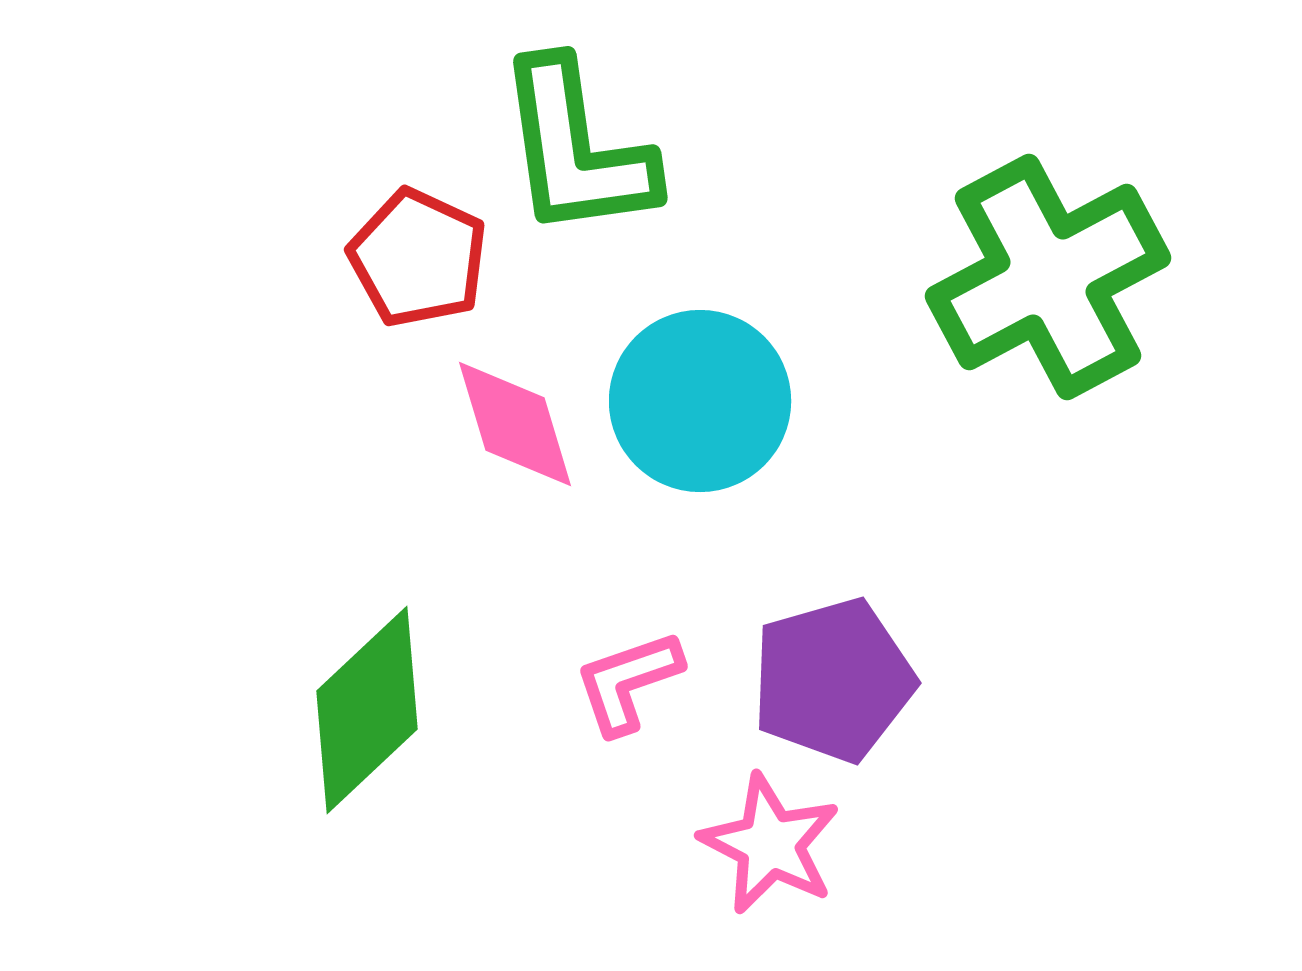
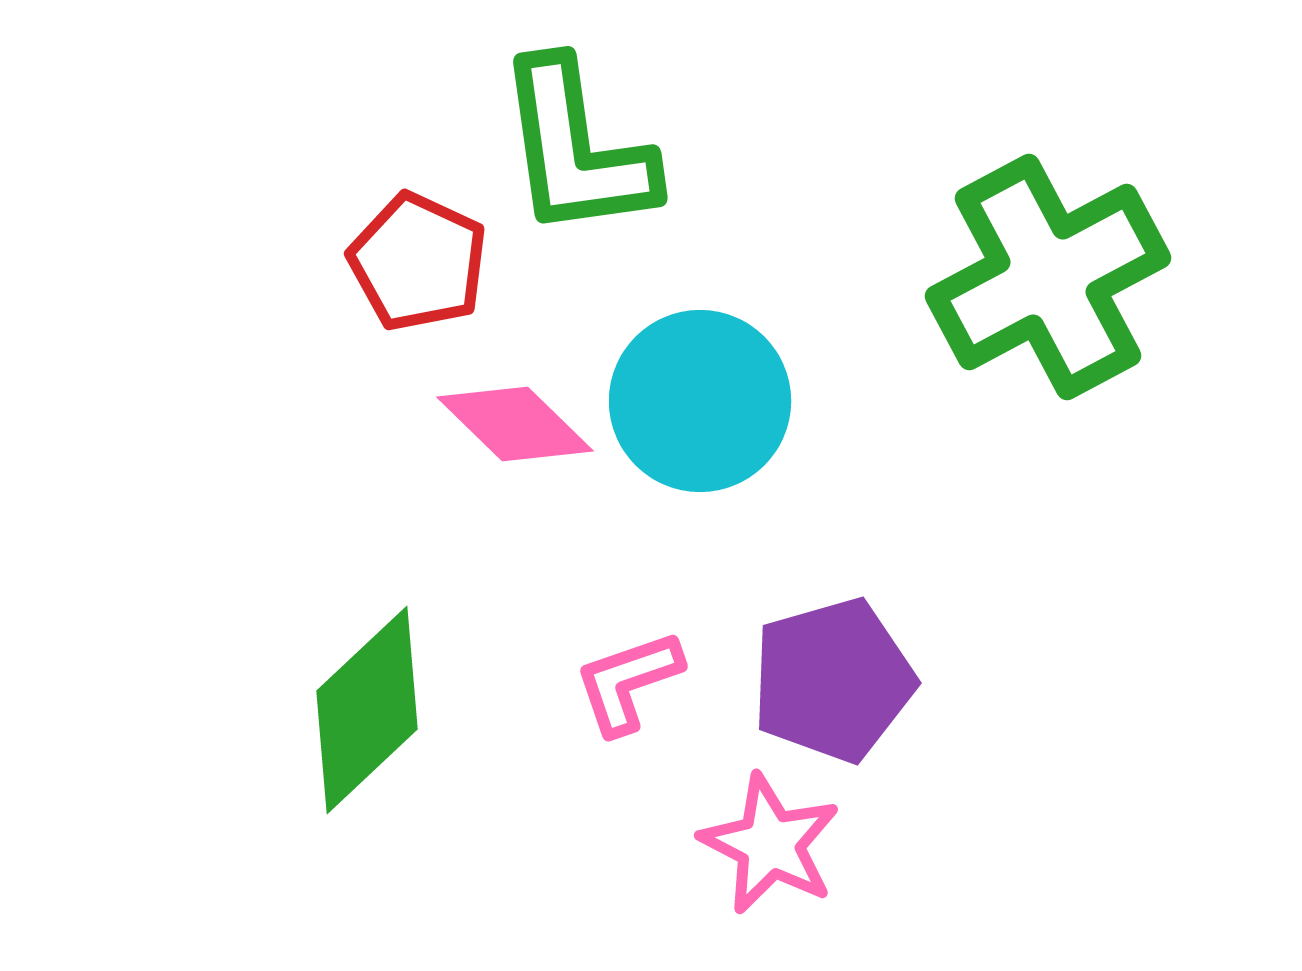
red pentagon: moved 4 px down
pink diamond: rotated 29 degrees counterclockwise
